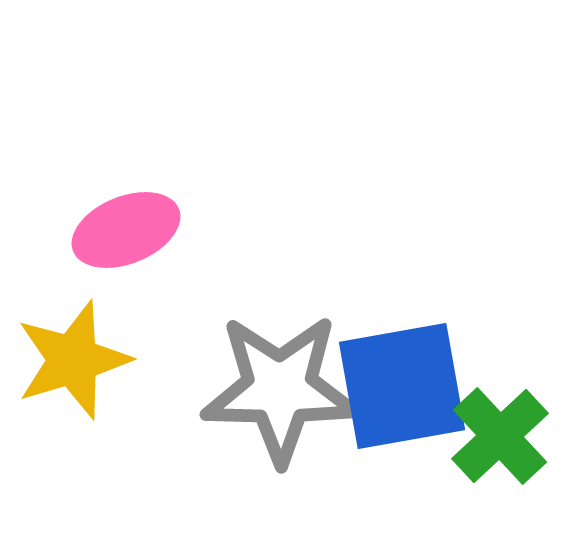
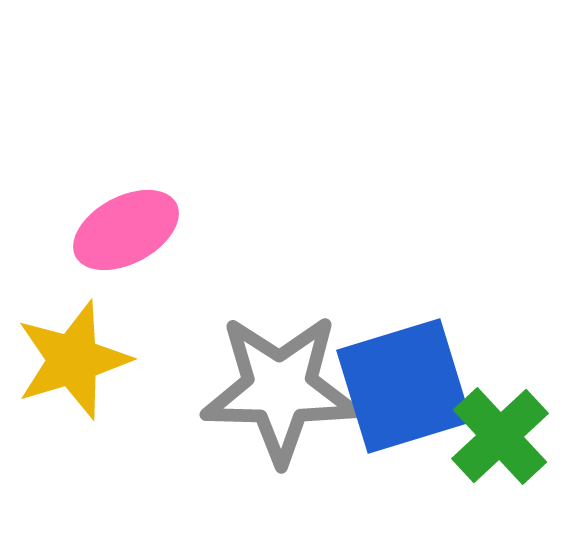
pink ellipse: rotated 6 degrees counterclockwise
blue square: moved 2 px right; rotated 7 degrees counterclockwise
